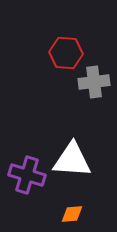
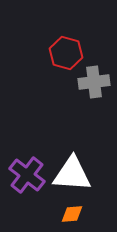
red hexagon: rotated 12 degrees clockwise
white triangle: moved 14 px down
purple cross: rotated 21 degrees clockwise
